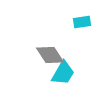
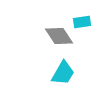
gray diamond: moved 9 px right, 19 px up
